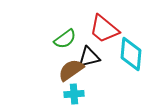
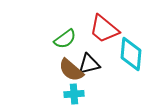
black triangle: moved 7 px down
brown semicircle: rotated 104 degrees counterclockwise
